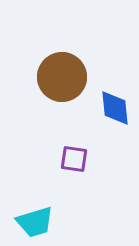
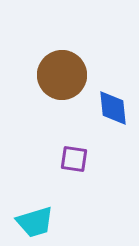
brown circle: moved 2 px up
blue diamond: moved 2 px left
